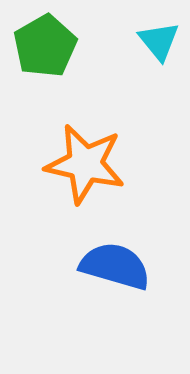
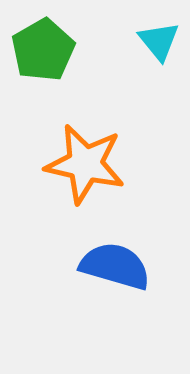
green pentagon: moved 2 px left, 4 px down
